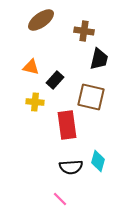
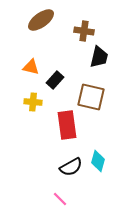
black trapezoid: moved 2 px up
yellow cross: moved 2 px left
black semicircle: rotated 25 degrees counterclockwise
